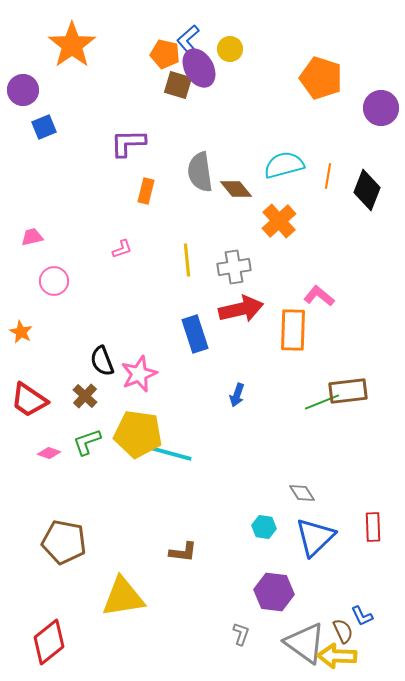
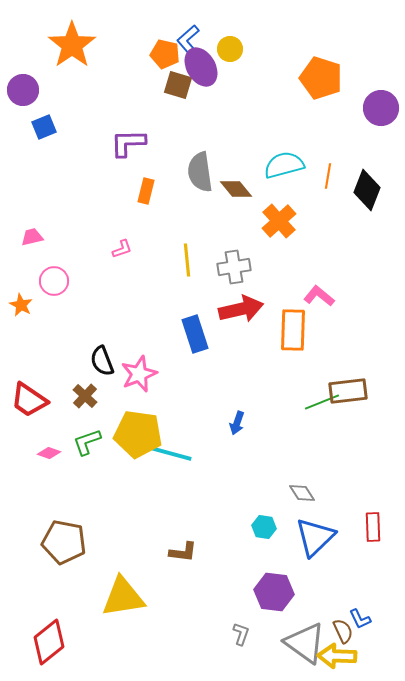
purple ellipse at (199, 68): moved 2 px right, 1 px up
orange star at (21, 332): moved 27 px up
blue arrow at (237, 395): moved 28 px down
blue L-shape at (362, 616): moved 2 px left, 3 px down
